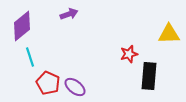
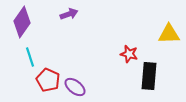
purple diamond: moved 4 px up; rotated 16 degrees counterclockwise
red star: rotated 30 degrees clockwise
red pentagon: moved 3 px up
